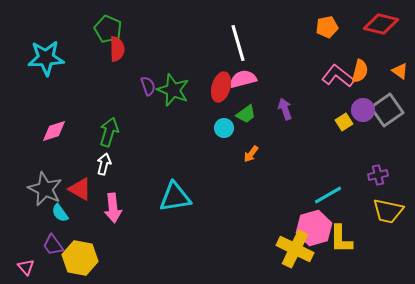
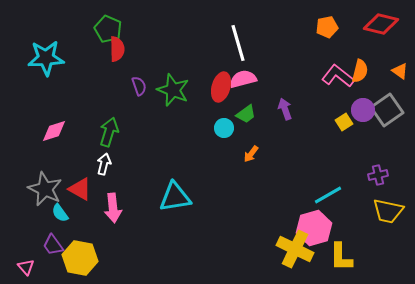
purple semicircle: moved 9 px left
yellow L-shape: moved 18 px down
